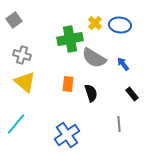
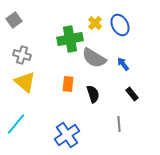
blue ellipse: rotated 55 degrees clockwise
black semicircle: moved 2 px right, 1 px down
